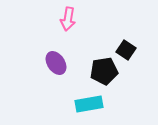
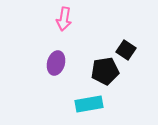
pink arrow: moved 4 px left
purple ellipse: rotated 50 degrees clockwise
black pentagon: moved 1 px right
